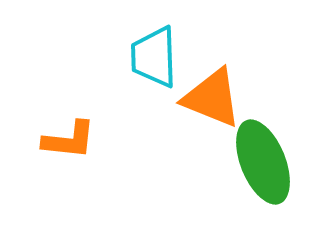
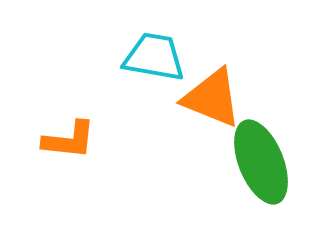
cyan trapezoid: rotated 102 degrees clockwise
green ellipse: moved 2 px left
